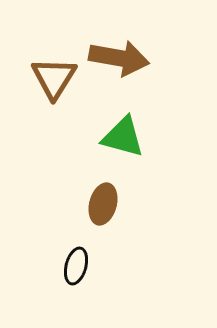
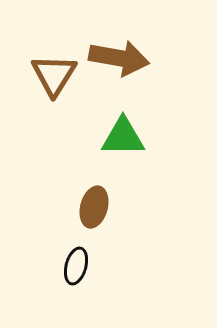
brown triangle: moved 3 px up
green triangle: rotated 15 degrees counterclockwise
brown ellipse: moved 9 px left, 3 px down
